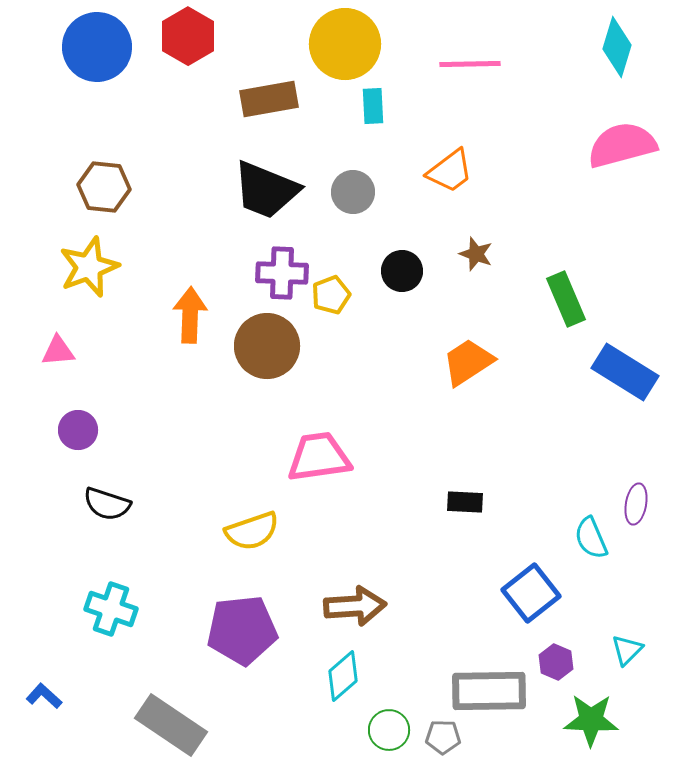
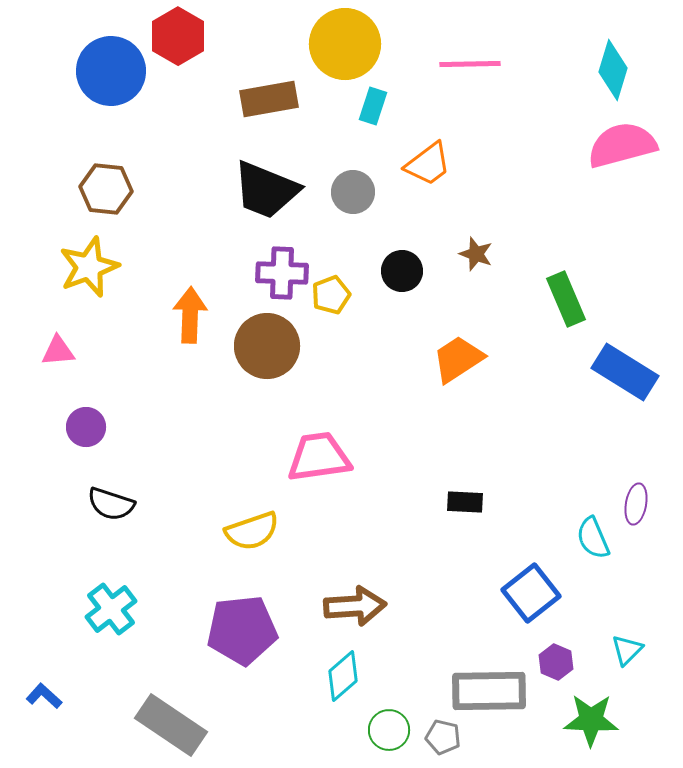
red hexagon at (188, 36): moved 10 px left
blue circle at (97, 47): moved 14 px right, 24 px down
cyan diamond at (617, 47): moved 4 px left, 23 px down
cyan rectangle at (373, 106): rotated 21 degrees clockwise
orange trapezoid at (450, 171): moved 22 px left, 7 px up
brown hexagon at (104, 187): moved 2 px right, 2 px down
orange trapezoid at (468, 362): moved 10 px left, 3 px up
purple circle at (78, 430): moved 8 px right, 3 px up
black semicircle at (107, 504): moved 4 px right
cyan semicircle at (591, 538): moved 2 px right
cyan cross at (111, 609): rotated 33 degrees clockwise
gray pentagon at (443, 737): rotated 12 degrees clockwise
